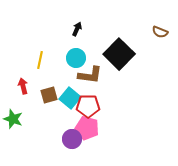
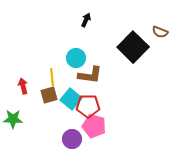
black arrow: moved 9 px right, 9 px up
black square: moved 14 px right, 7 px up
yellow line: moved 12 px right, 17 px down; rotated 18 degrees counterclockwise
cyan square: moved 1 px right, 1 px down
green star: rotated 18 degrees counterclockwise
pink pentagon: moved 7 px right, 2 px up
